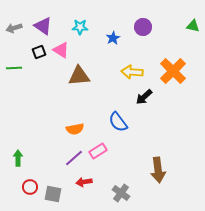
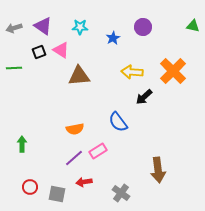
green arrow: moved 4 px right, 14 px up
gray square: moved 4 px right
